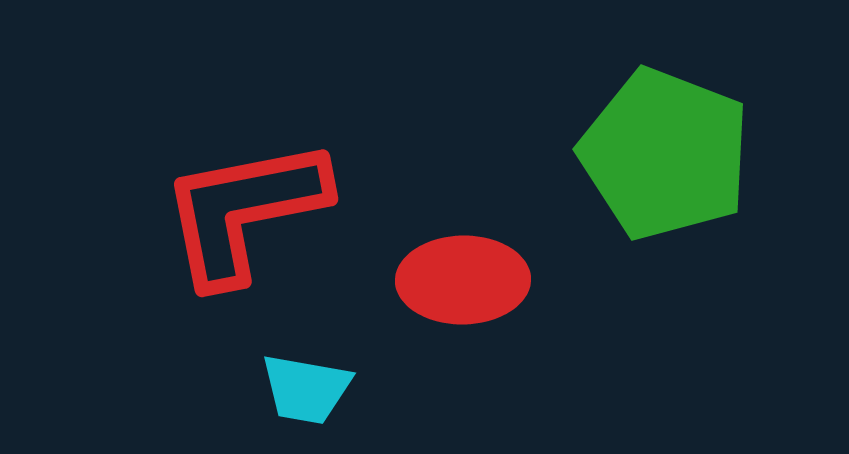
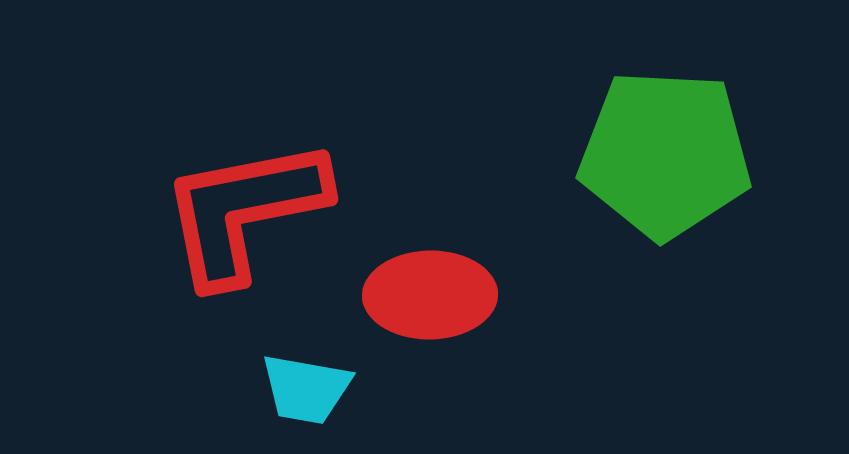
green pentagon: rotated 18 degrees counterclockwise
red ellipse: moved 33 px left, 15 px down
